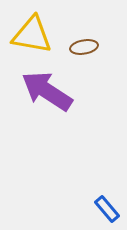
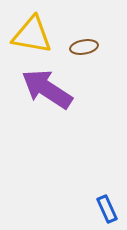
purple arrow: moved 2 px up
blue rectangle: rotated 16 degrees clockwise
